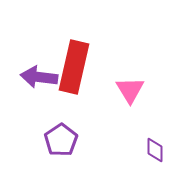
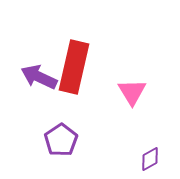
purple arrow: rotated 18 degrees clockwise
pink triangle: moved 2 px right, 2 px down
purple diamond: moved 5 px left, 9 px down; rotated 60 degrees clockwise
